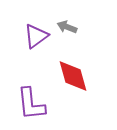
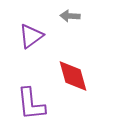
gray arrow: moved 3 px right, 11 px up; rotated 18 degrees counterclockwise
purple triangle: moved 5 px left
